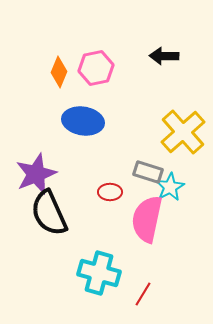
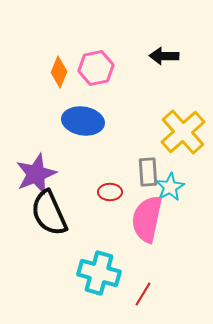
gray rectangle: rotated 68 degrees clockwise
